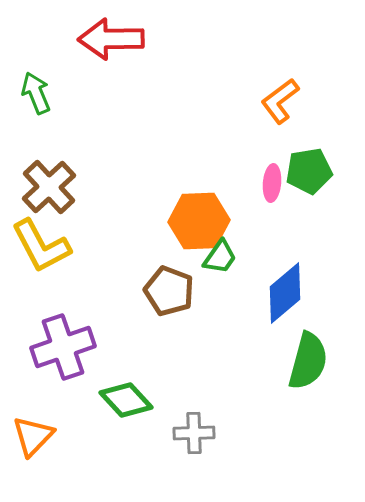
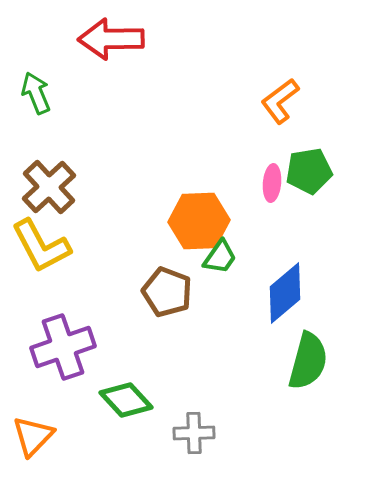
brown pentagon: moved 2 px left, 1 px down
